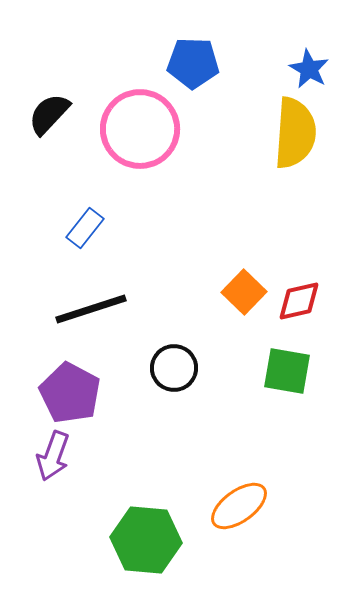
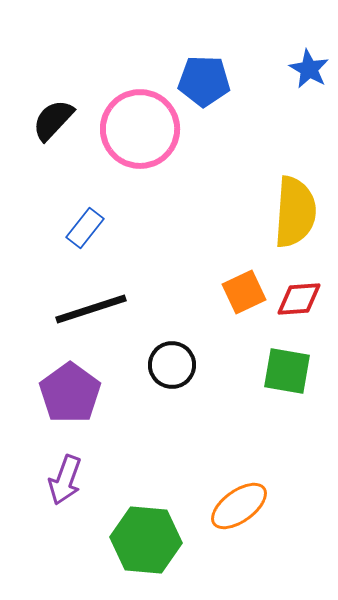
blue pentagon: moved 11 px right, 18 px down
black semicircle: moved 4 px right, 6 px down
yellow semicircle: moved 79 px down
orange square: rotated 21 degrees clockwise
red diamond: moved 2 px up; rotated 9 degrees clockwise
black circle: moved 2 px left, 3 px up
purple pentagon: rotated 8 degrees clockwise
purple arrow: moved 12 px right, 24 px down
